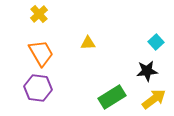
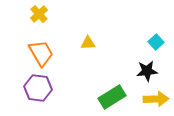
yellow arrow: moved 2 px right; rotated 35 degrees clockwise
